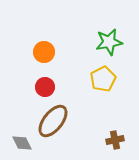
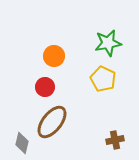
green star: moved 1 px left, 1 px down
orange circle: moved 10 px right, 4 px down
yellow pentagon: rotated 20 degrees counterclockwise
brown ellipse: moved 1 px left, 1 px down
gray diamond: rotated 40 degrees clockwise
